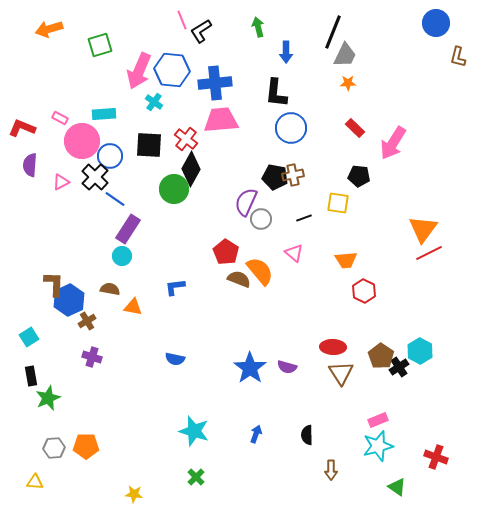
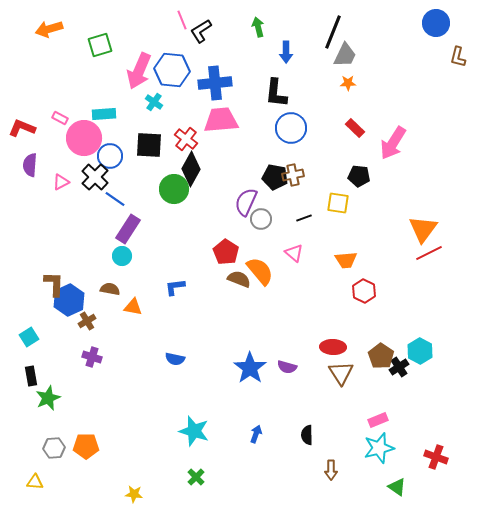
pink circle at (82, 141): moved 2 px right, 3 px up
cyan star at (378, 446): moved 1 px right, 2 px down
